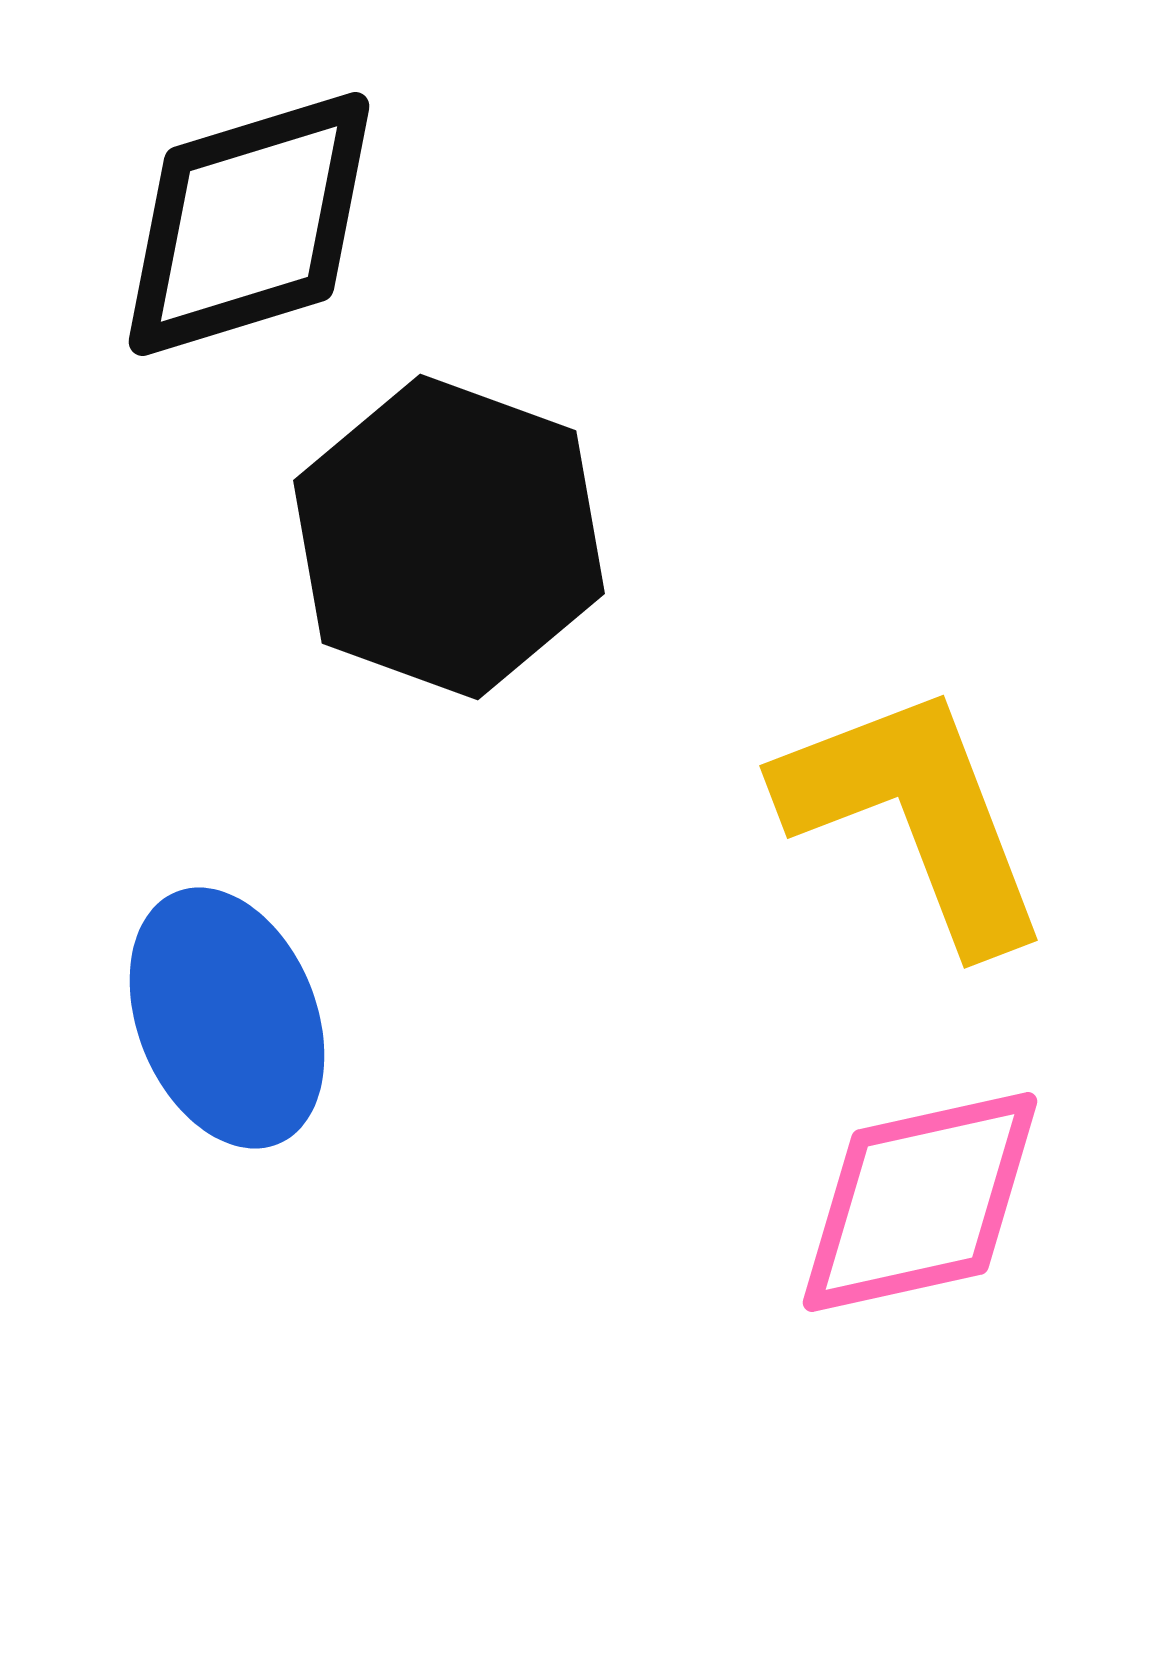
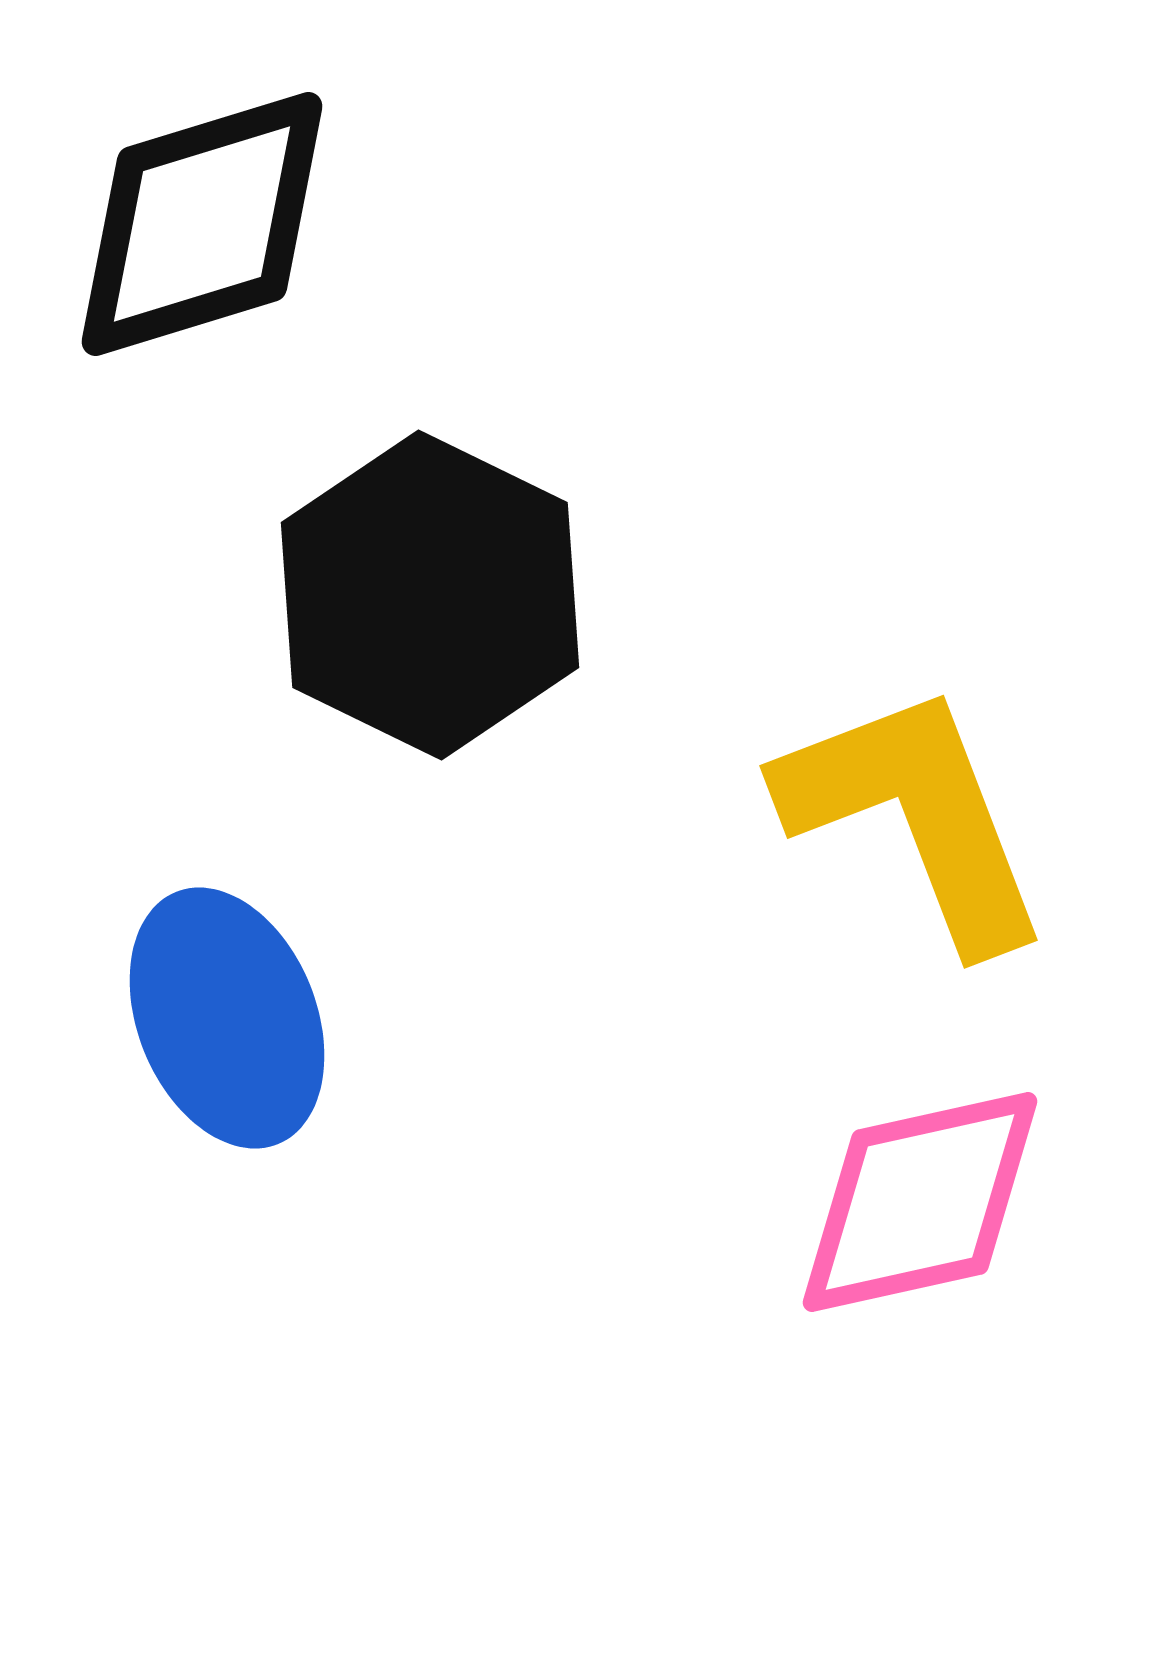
black diamond: moved 47 px left
black hexagon: moved 19 px left, 58 px down; rotated 6 degrees clockwise
